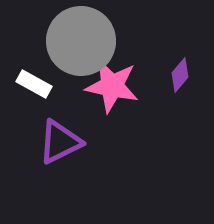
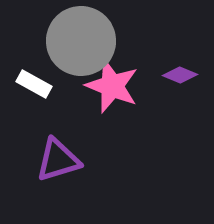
purple diamond: rotated 72 degrees clockwise
pink star: rotated 10 degrees clockwise
purple triangle: moved 2 px left, 18 px down; rotated 9 degrees clockwise
